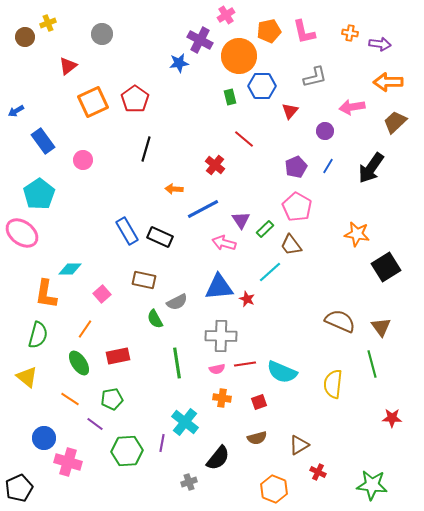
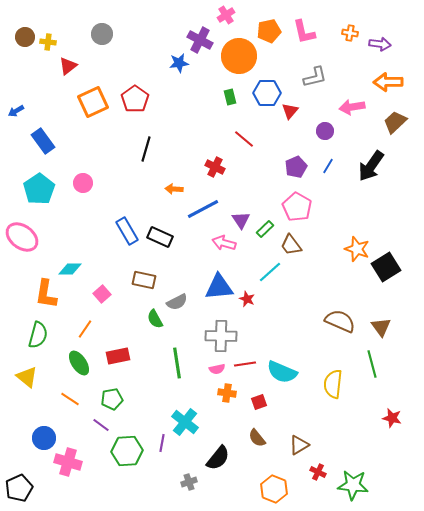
yellow cross at (48, 23): moved 19 px down; rotated 28 degrees clockwise
blue hexagon at (262, 86): moved 5 px right, 7 px down
pink circle at (83, 160): moved 23 px down
red cross at (215, 165): moved 2 px down; rotated 12 degrees counterclockwise
black arrow at (371, 168): moved 2 px up
cyan pentagon at (39, 194): moved 5 px up
pink ellipse at (22, 233): moved 4 px down
orange star at (357, 234): moved 15 px down; rotated 10 degrees clockwise
orange cross at (222, 398): moved 5 px right, 5 px up
red star at (392, 418): rotated 12 degrees clockwise
purple line at (95, 424): moved 6 px right, 1 px down
brown semicircle at (257, 438): rotated 66 degrees clockwise
green star at (372, 485): moved 19 px left
